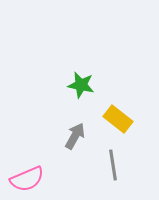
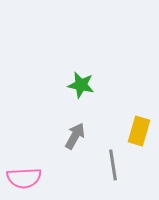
yellow rectangle: moved 21 px right, 12 px down; rotated 68 degrees clockwise
pink semicircle: moved 3 px left, 1 px up; rotated 20 degrees clockwise
